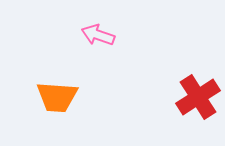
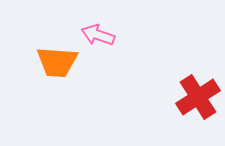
orange trapezoid: moved 35 px up
